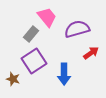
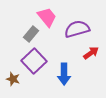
purple square: rotated 10 degrees counterclockwise
